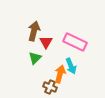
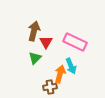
brown cross: rotated 32 degrees counterclockwise
